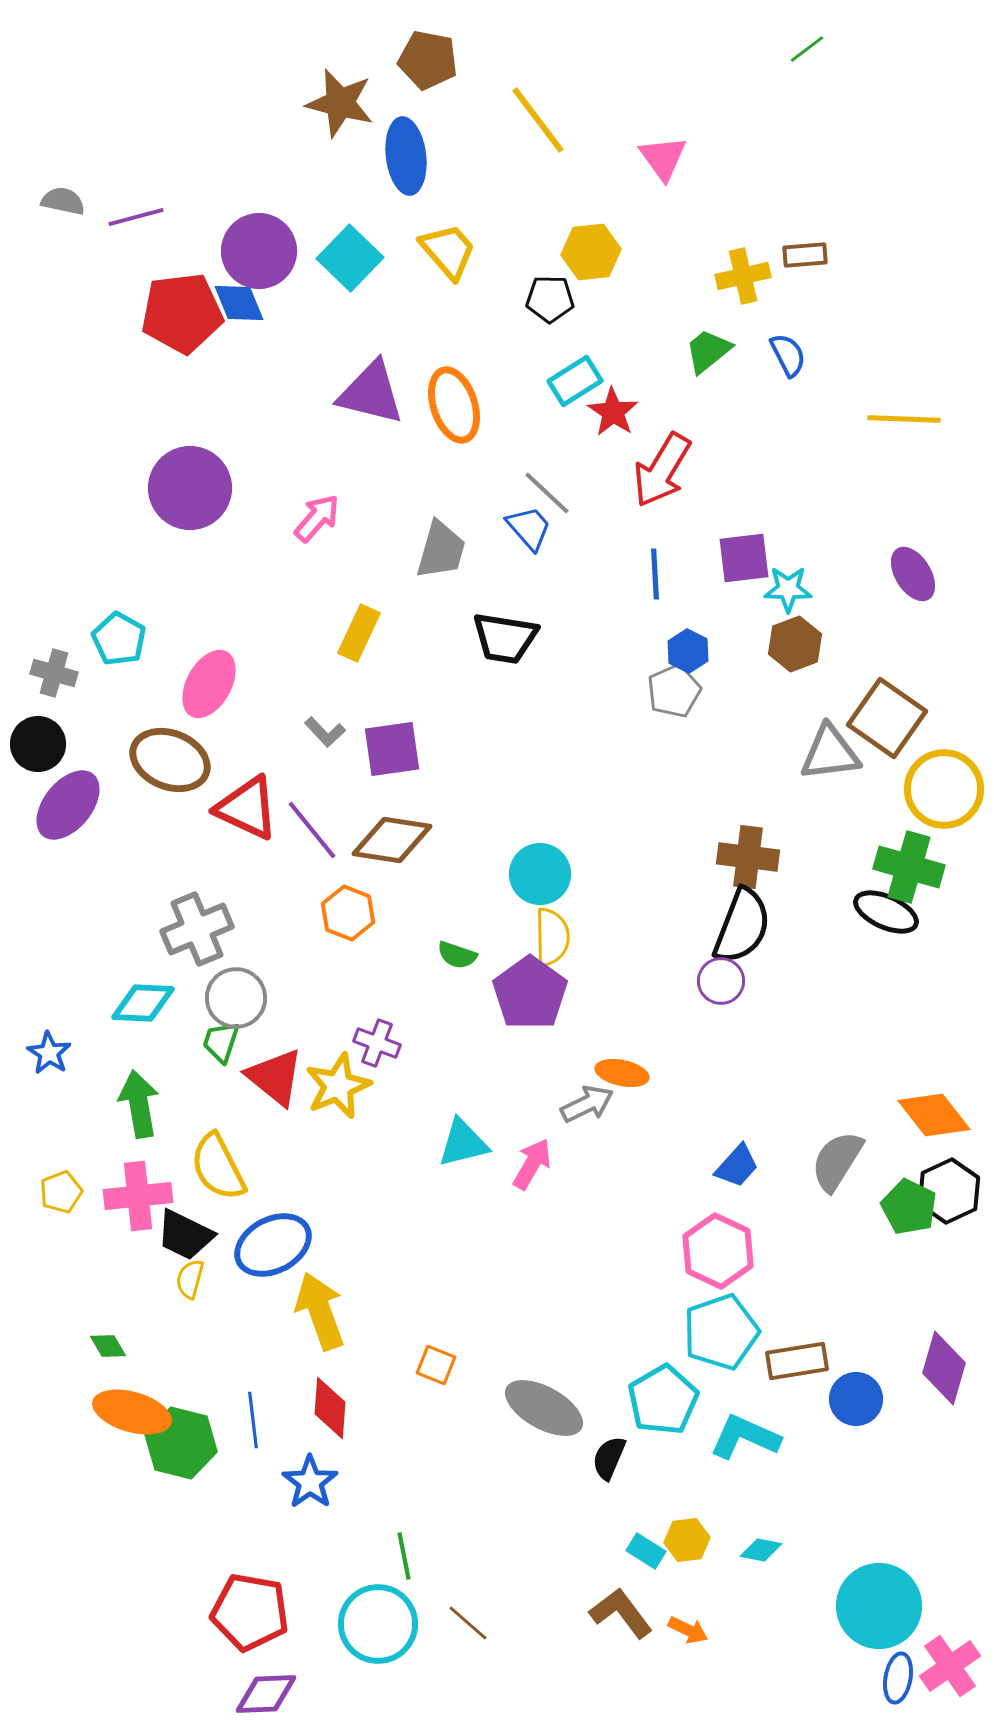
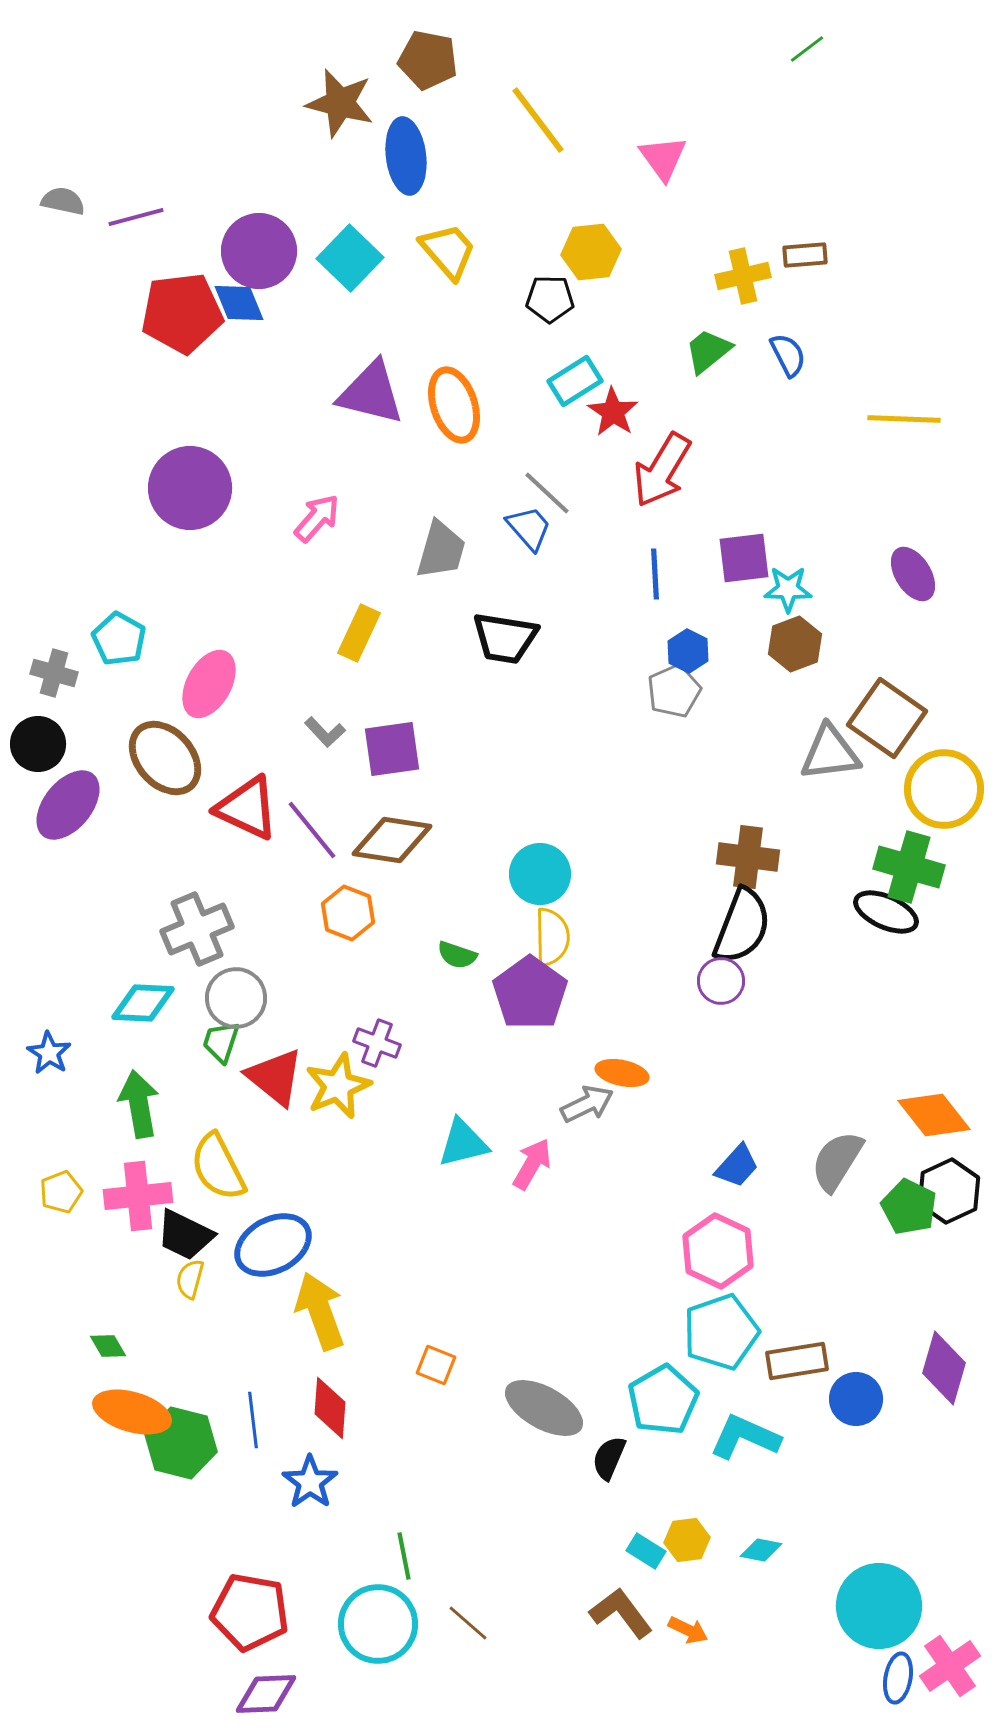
brown ellipse at (170, 760): moved 5 px left, 2 px up; rotated 26 degrees clockwise
